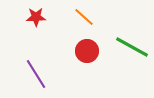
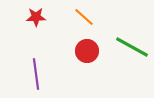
purple line: rotated 24 degrees clockwise
